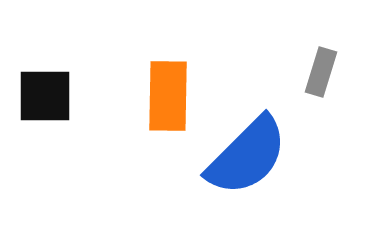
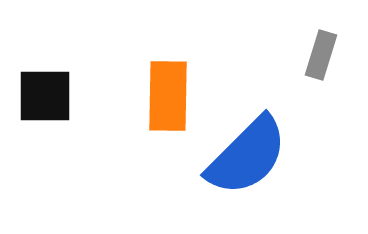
gray rectangle: moved 17 px up
